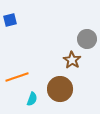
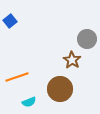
blue square: moved 1 px down; rotated 24 degrees counterclockwise
cyan semicircle: moved 3 px left, 3 px down; rotated 48 degrees clockwise
